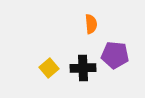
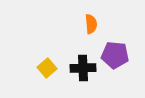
yellow square: moved 2 px left
